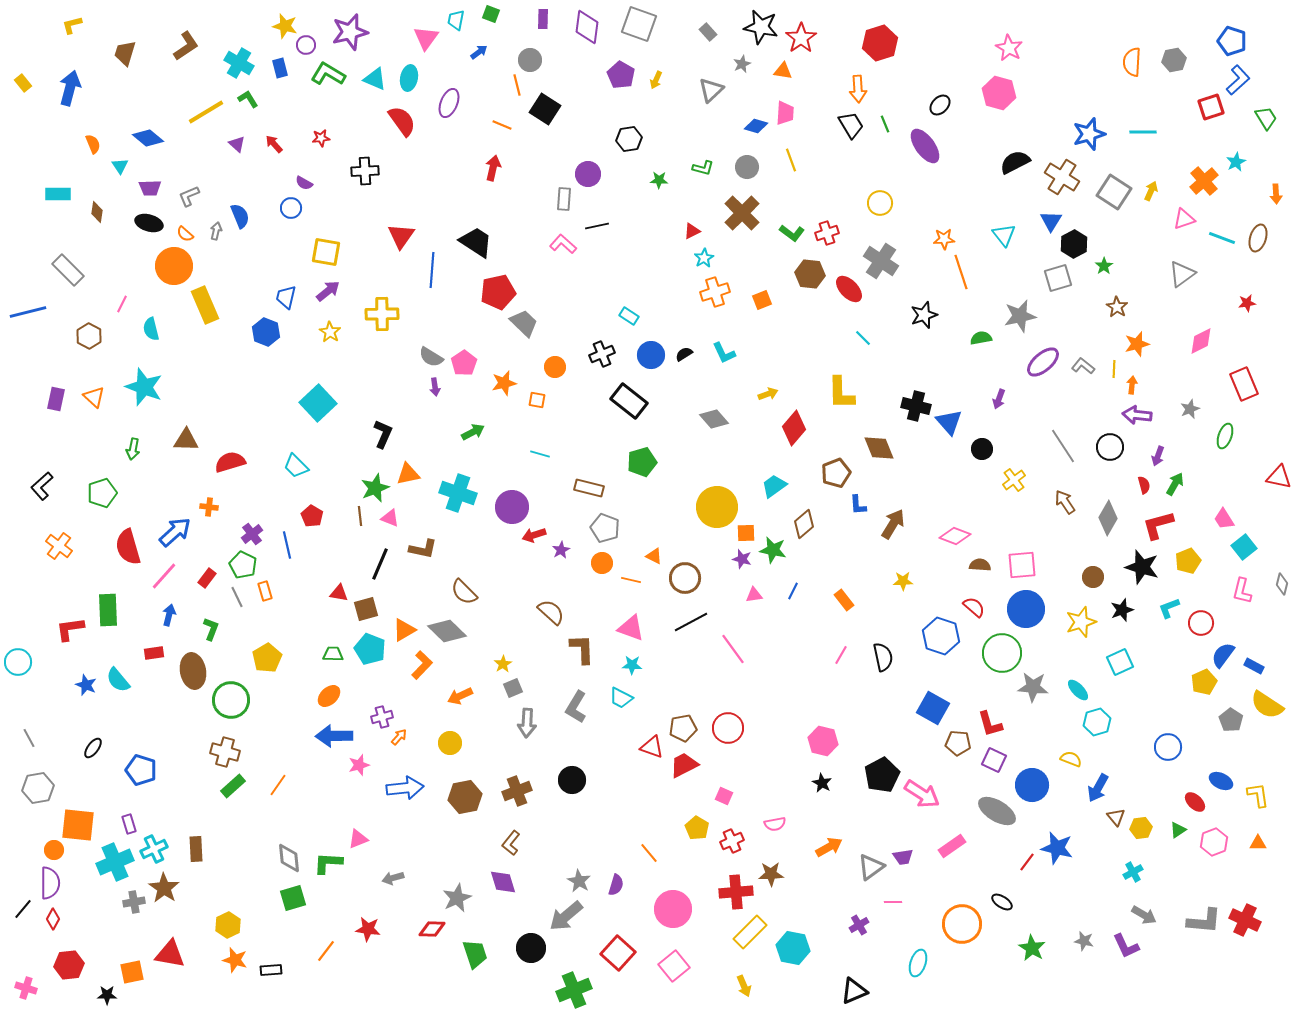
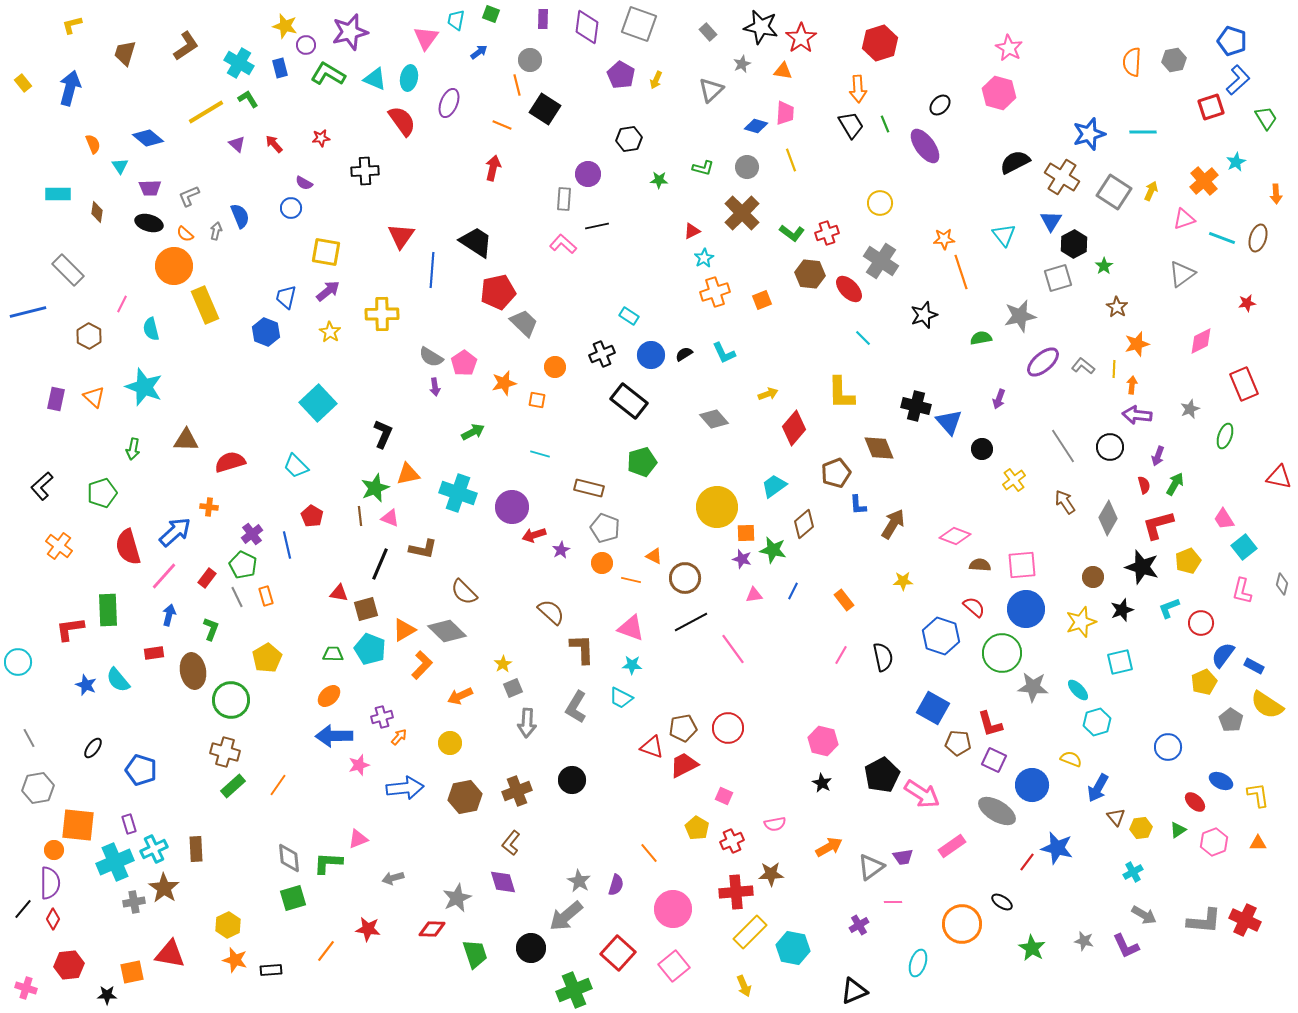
orange rectangle at (265, 591): moved 1 px right, 5 px down
cyan square at (1120, 662): rotated 12 degrees clockwise
